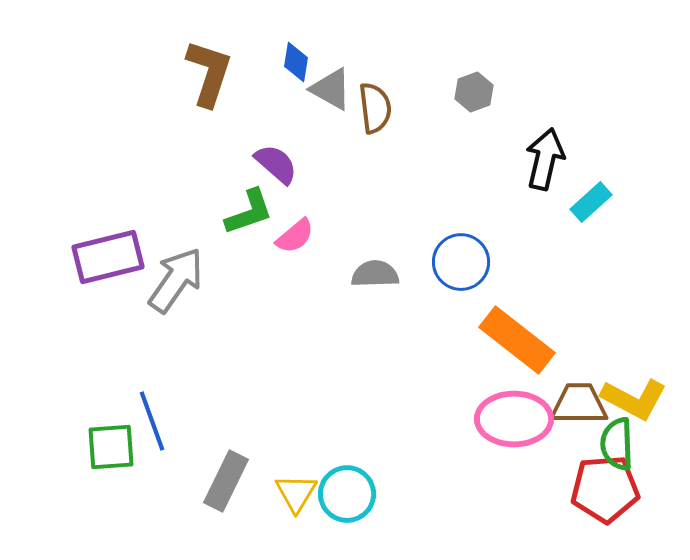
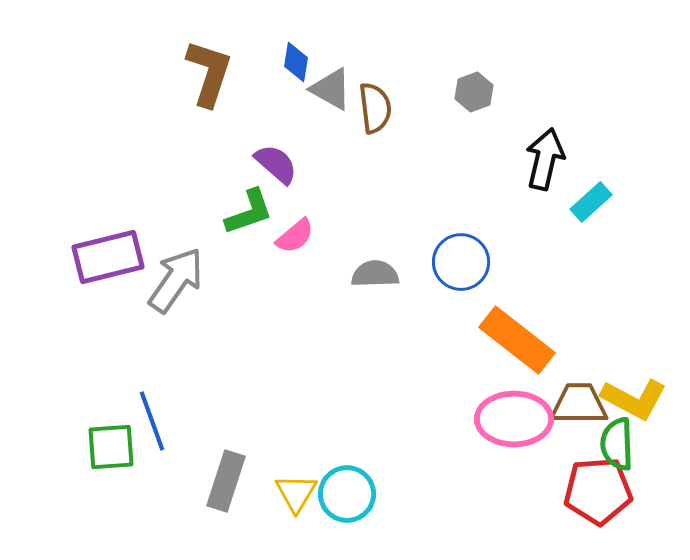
gray rectangle: rotated 8 degrees counterclockwise
red pentagon: moved 7 px left, 2 px down
